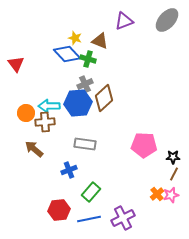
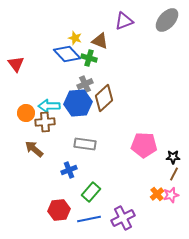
green cross: moved 1 px right, 1 px up
